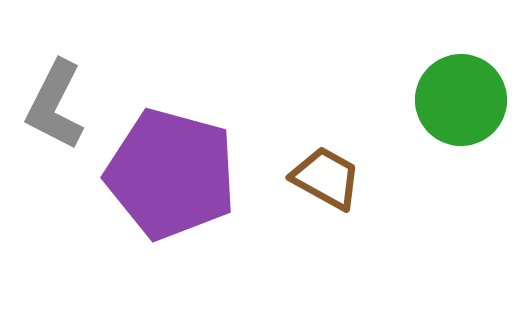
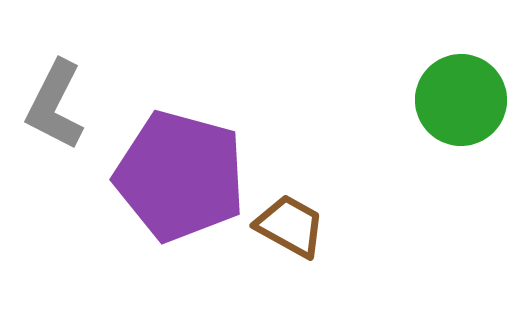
purple pentagon: moved 9 px right, 2 px down
brown trapezoid: moved 36 px left, 48 px down
